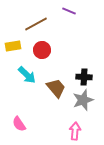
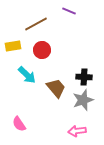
pink arrow: moved 2 px right; rotated 102 degrees counterclockwise
